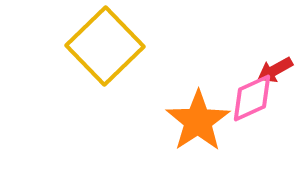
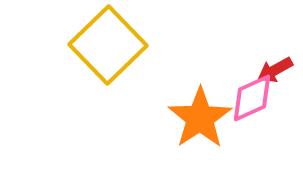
yellow square: moved 3 px right, 1 px up
orange star: moved 2 px right, 3 px up
